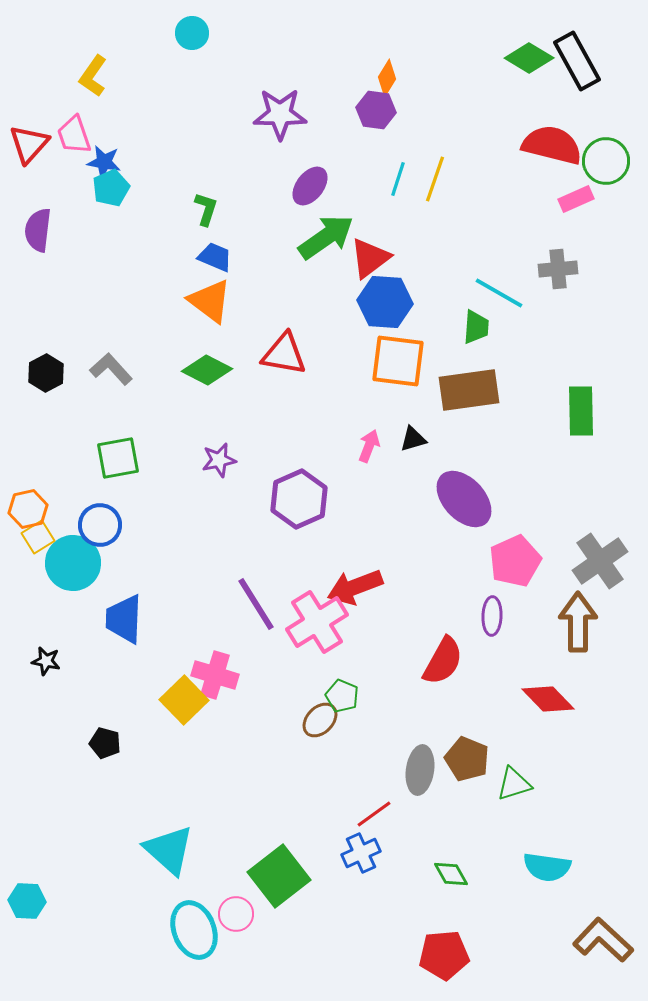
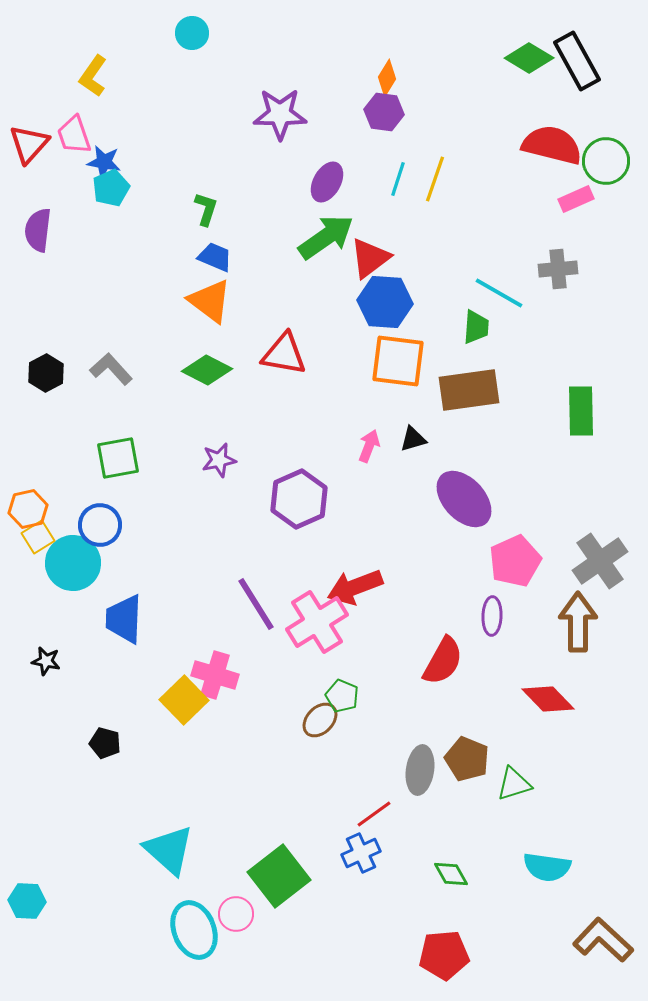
purple hexagon at (376, 110): moved 8 px right, 2 px down
purple ellipse at (310, 186): moved 17 px right, 4 px up; rotated 9 degrees counterclockwise
